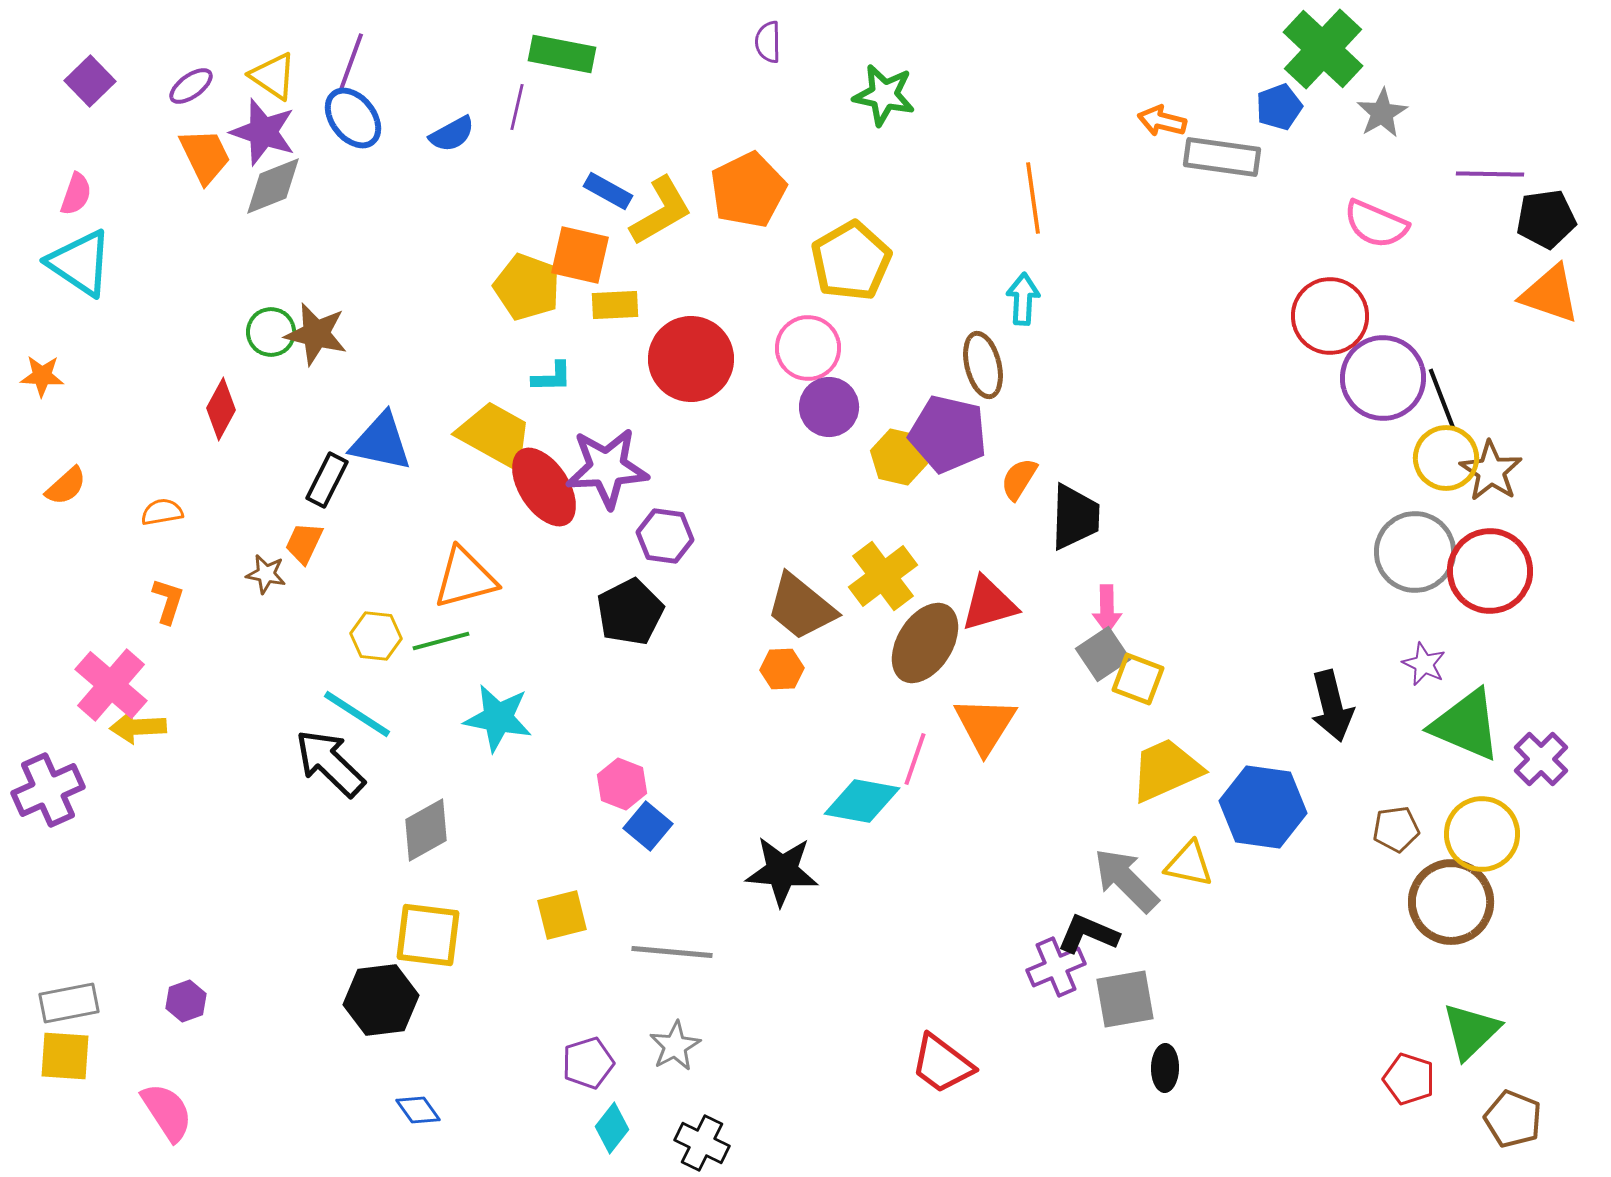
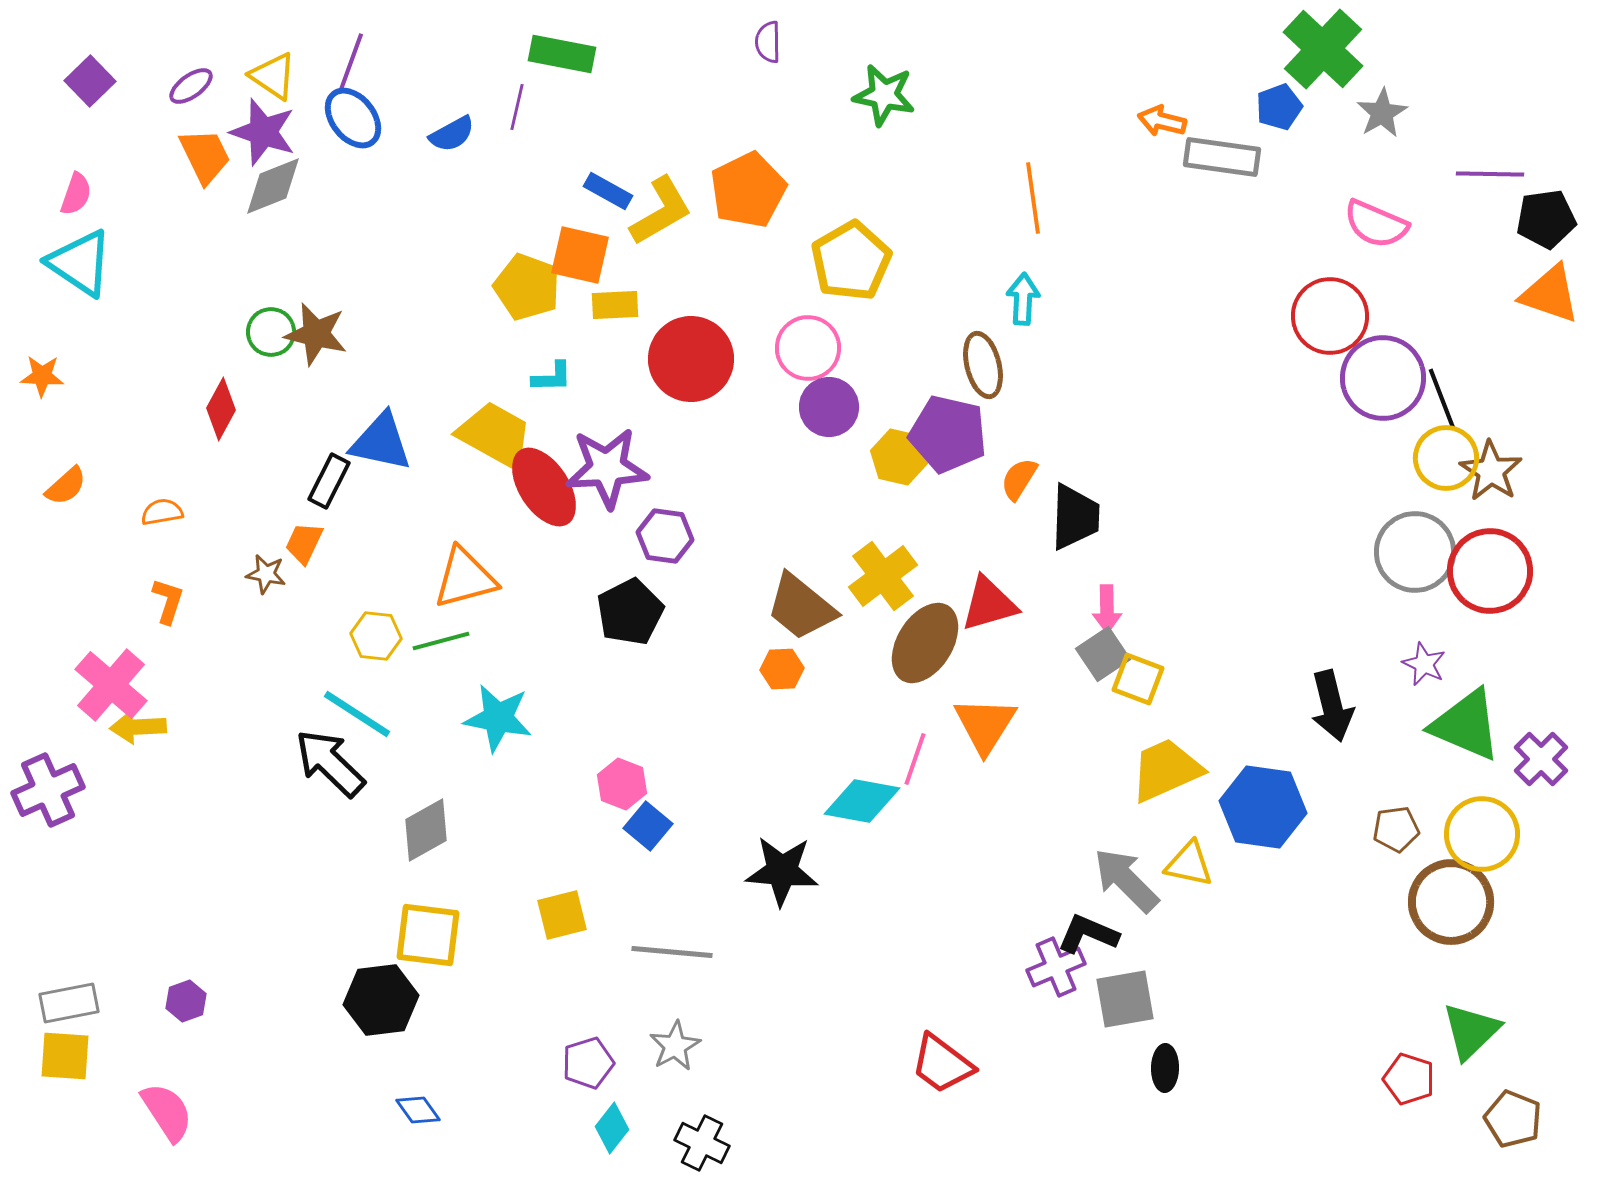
black rectangle at (327, 480): moved 2 px right, 1 px down
